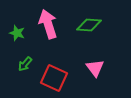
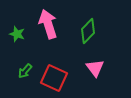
green diamond: moved 1 px left, 6 px down; rotated 50 degrees counterclockwise
green star: moved 1 px down
green arrow: moved 7 px down
